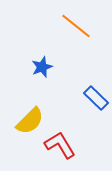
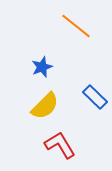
blue rectangle: moved 1 px left, 1 px up
yellow semicircle: moved 15 px right, 15 px up
